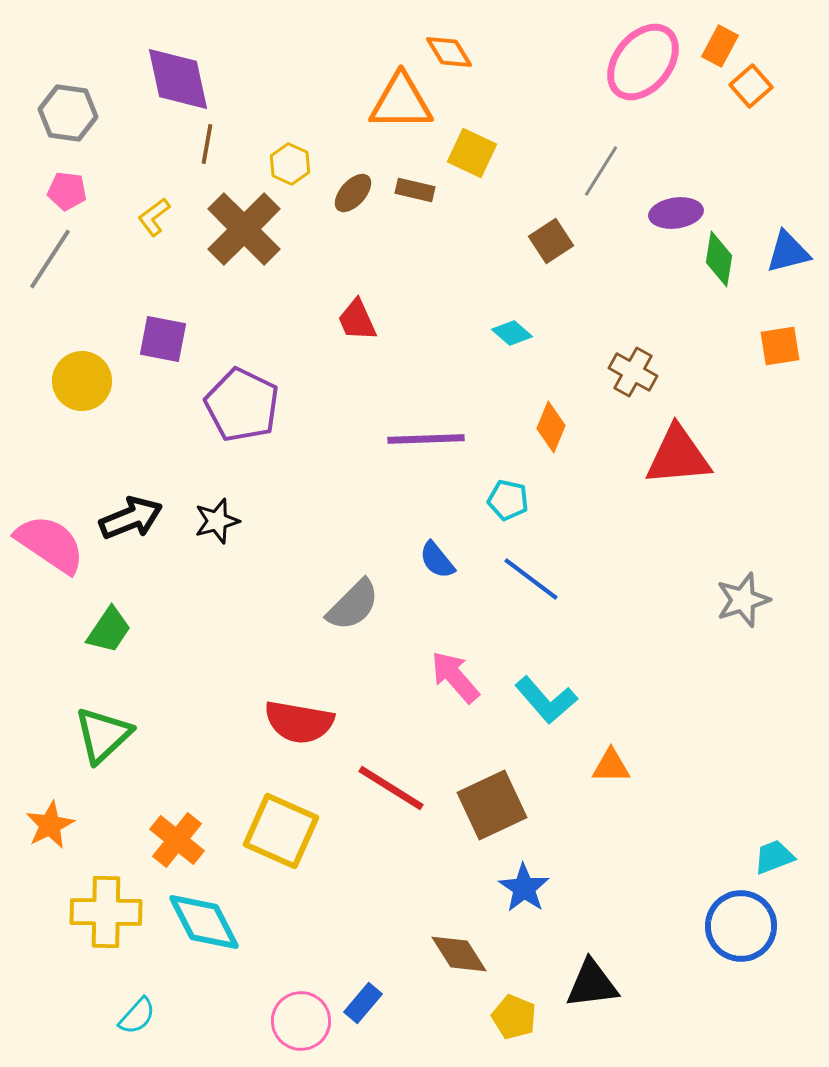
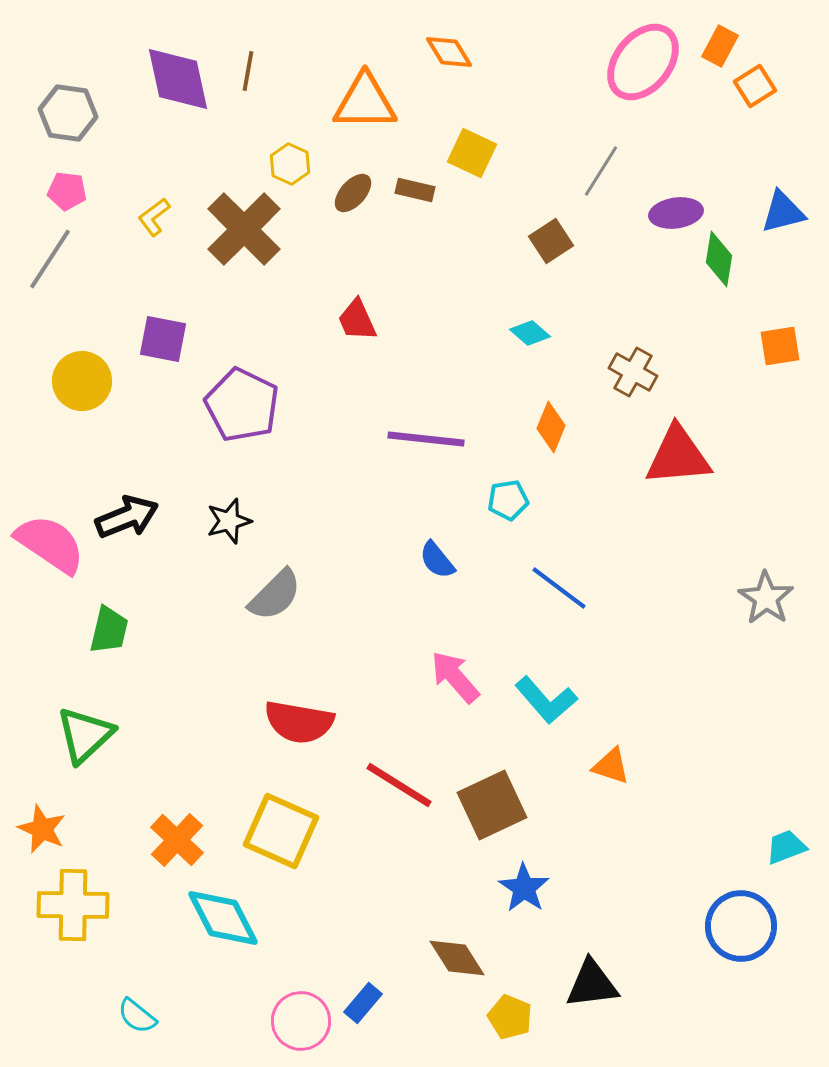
orange square at (751, 86): moved 4 px right; rotated 9 degrees clockwise
orange triangle at (401, 102): moved 36 px left
brown line at (207, 144): moved 41 px right, 73 px up
blue triangle at (788, 252): moved 5 px left, 40 px up
cyan diamond at (512, 333): moved 18 px right
purple line at (426, 439): rotated 8 degrees clockwise
cyan pentagon at (508, 500): rotated 21 degrees counterclockwise
black arrow at (131, 518): moved 4 px left, 1 px up
black star at (217, 521): moved 12 px right
blue line at (531, 579): moved 28 px right, 9 px down
gray star at (743, 600): moved 23 px right, 2 px up; rotated 20 degrees counterclockwise
gray semicircle at (353, 605): moved 78 px left, 10 px up
green trapezoid at (109, 630): rotated 21 degrees counterclockwise
green triangle at (103, 735): moved 18 px left
orange triangle at (611, 766): rotated 18 degrees clockwise
red line at (391, 788): moved 8 px right, 3 px up
orange star at (50, 825): moved 8 px left, 4 px down; rotated 21 degrees counterclockwise
orange cross at (177, 840): rotated 4 degrees clockwise
cyan trapezoid at (774, 857): moved 12 px right, 10 px up
yellow cross at (106, 912): moved 33 px left, 7 px up
cyan diamond at (204, 922): moved 19 px right, 4 px up
brown diamond at (459, 954): moved 2 px left, 4 px down
cyan semicircle at (137, 1016): rotated 87 degrees clockwise
yellow pentagon at (514, 1017): moved 4 px left
